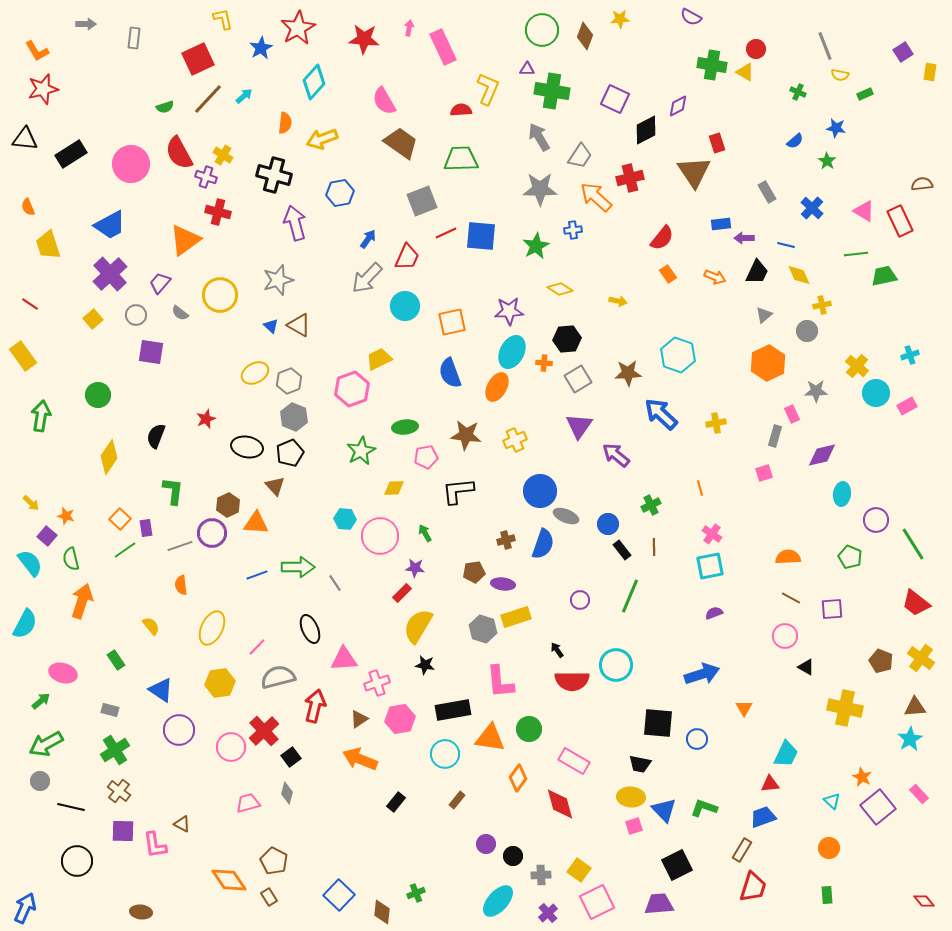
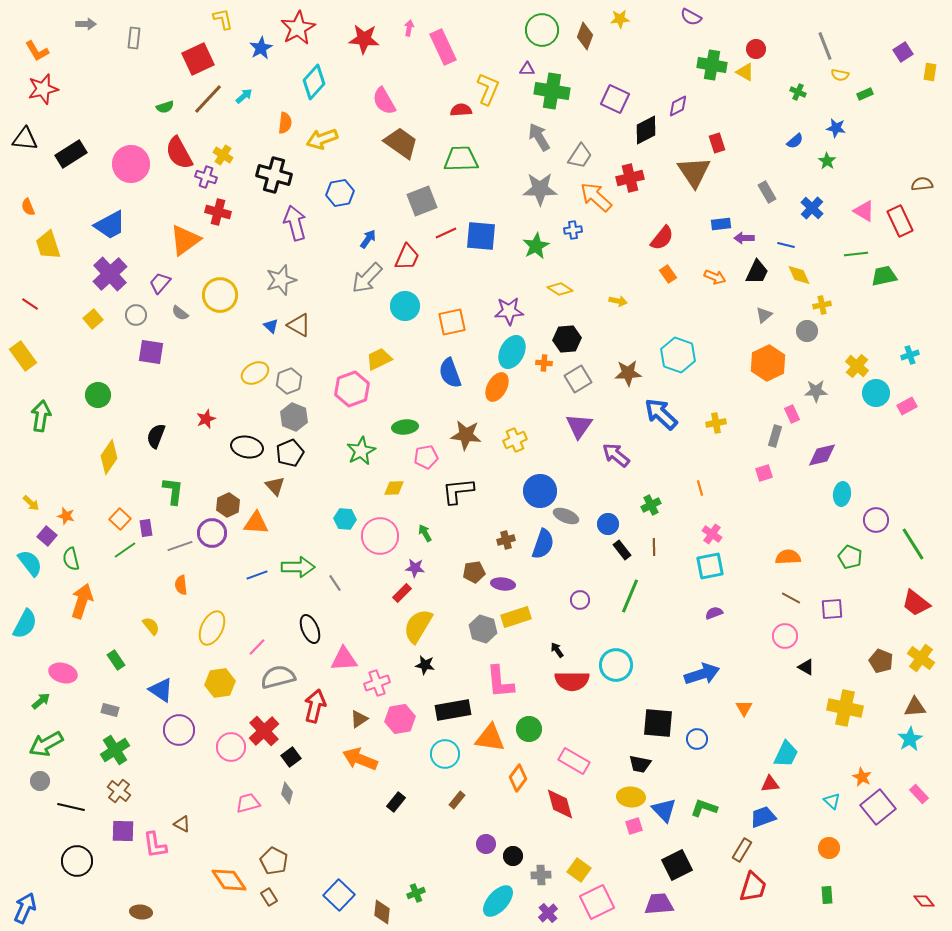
gray star at (278, 280): moved 3 px right
